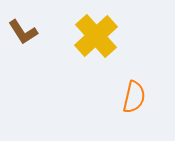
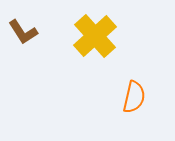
yellow cross: moved 1 px left
